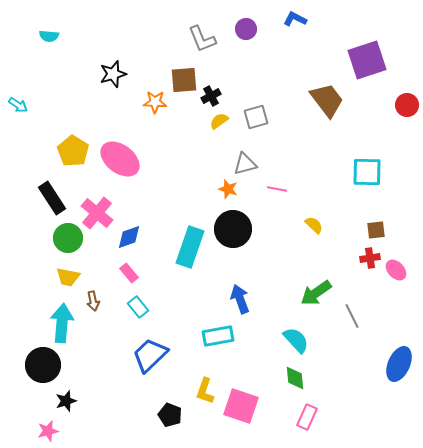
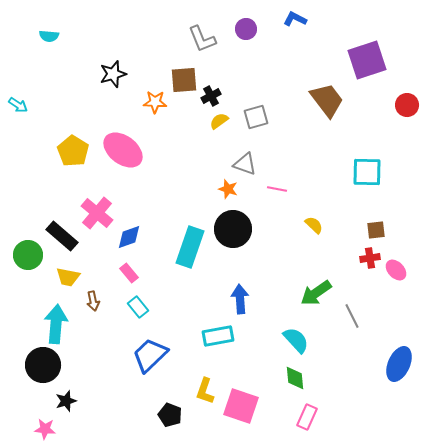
pink ellipse at (120, 159): moved 3 px right, 9 px up
gray triangle at (245, 164): rotated 35 degrees clockwise
black rectangle at (52, 198): moved 10 px right, 38 px down; rotated 16 degrees counterclockwise
green circle at (68, 238): moved 40 px left, 17 px down
blue arrow at (240, 299): rotated 16 degrees clockwise
cyan arrow at (62, 323): moved 6 px left, 1 px down
pink star at (48, 431): moved 3 px left, 2 px up; rotated 20 degrees clockwise
